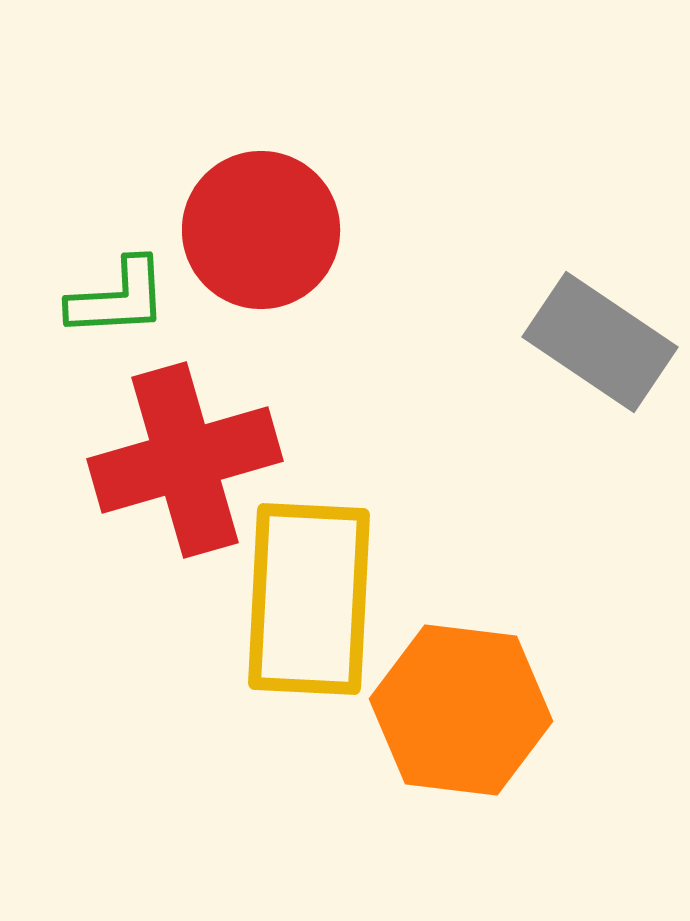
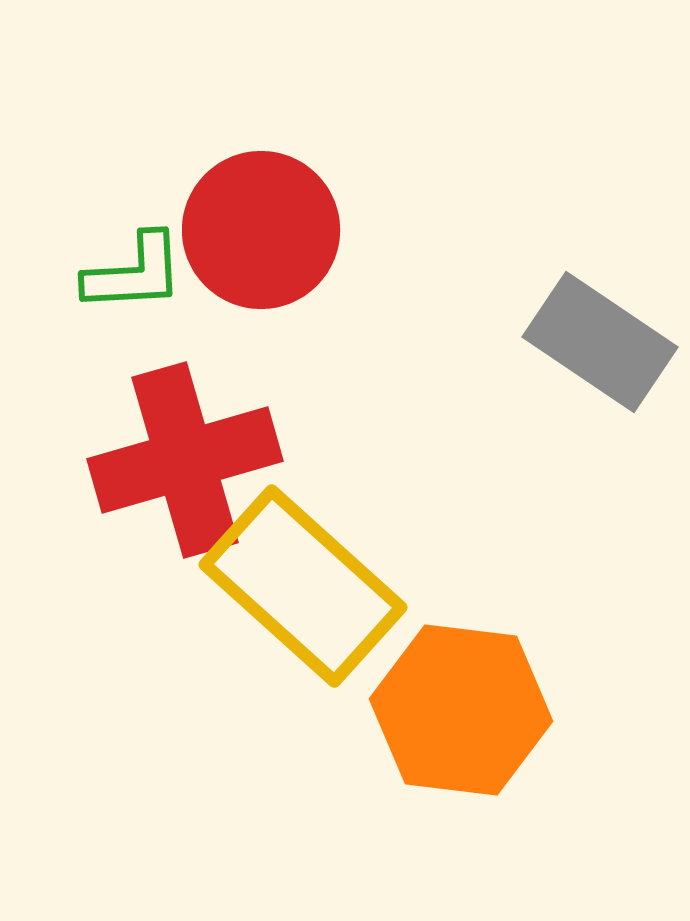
green L-shape: moved 16 px right, 25 px up
yellow rectangle: moved 6 px left, 13 px up; rotated 51 degrees counterclockwise
